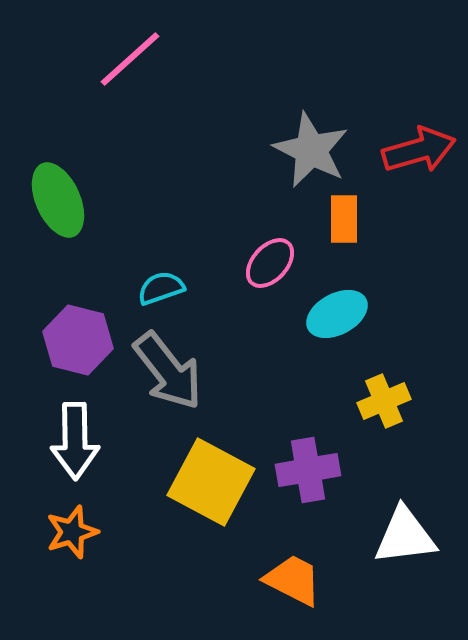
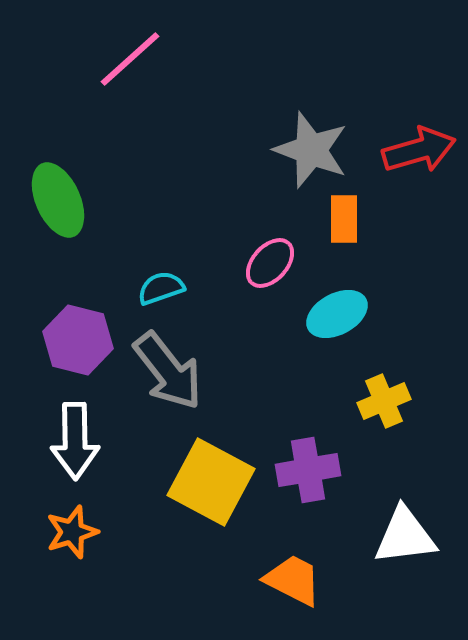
gray star: rotated 6 degrees counterclockwise
